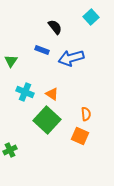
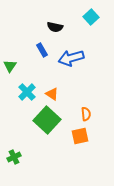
black semicircle: rotated 140 degrees clockwise
blue rectangle: rotated 40 degrees clockwise
green triangle: moved 1 px left, 5 px down
cyan cross: moved 2 px right; rotated 24 degrees clockwise
orange square: rotated 36 degrees counterclockwise
green cross: moved 4 px right, 7 px down
